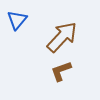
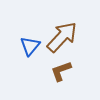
blue triangle: moved 13 px right, 26 px down
